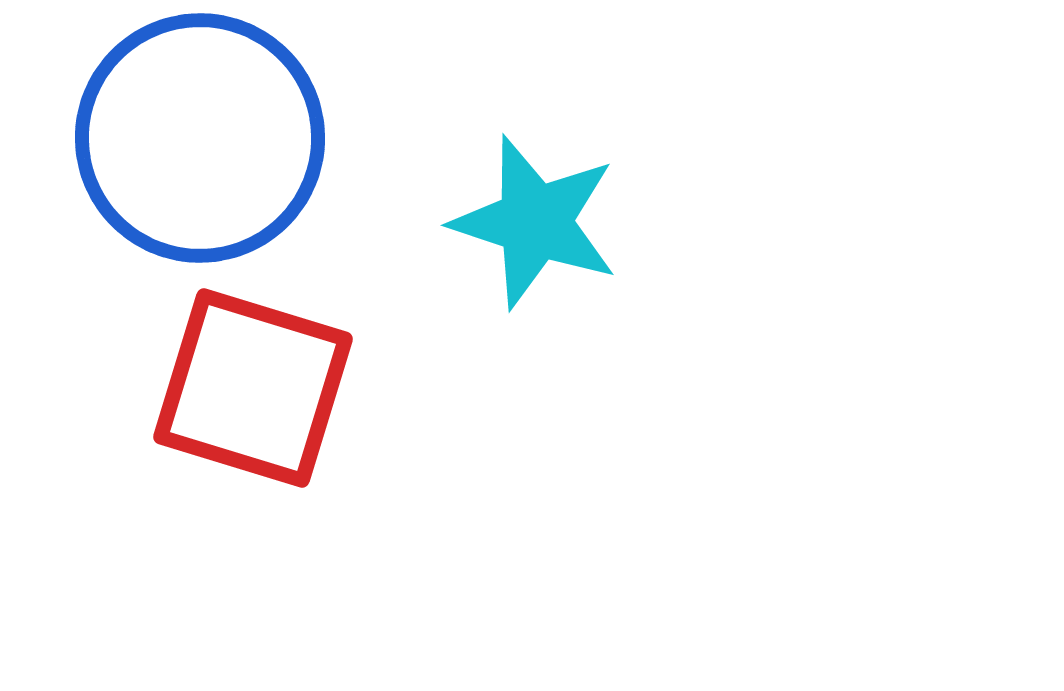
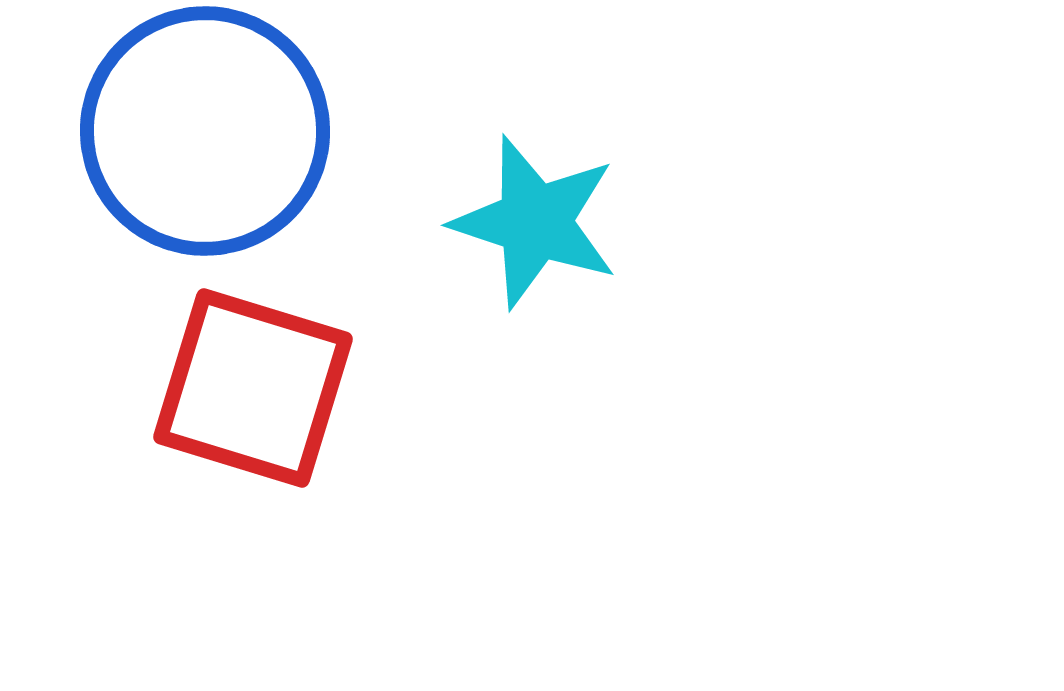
blue circle: moved 5 px right, 7 px up
